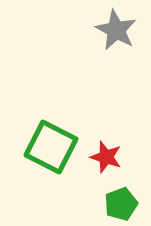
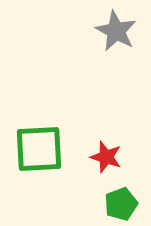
gray star: moved 1 px down
green square: moved 12 px left, 2 px down; rotated 30 degrees counterclockwise
